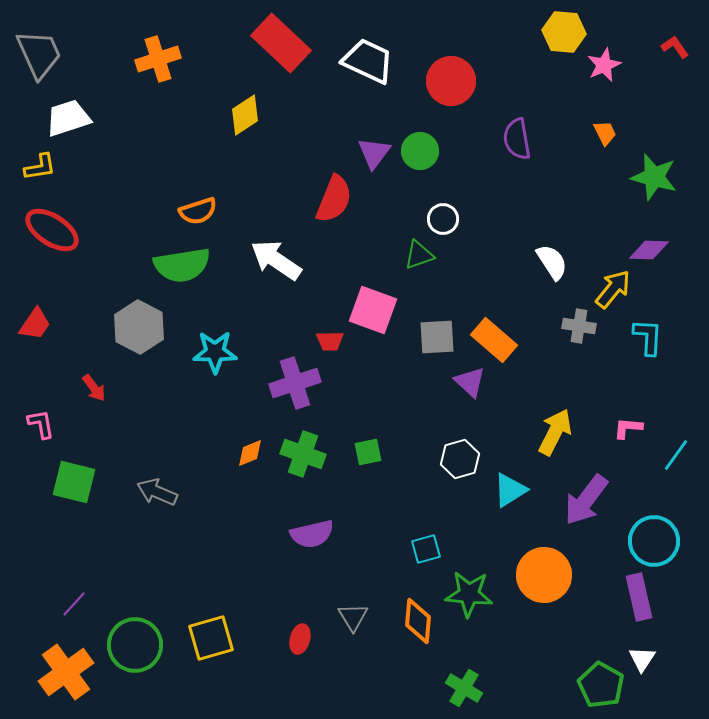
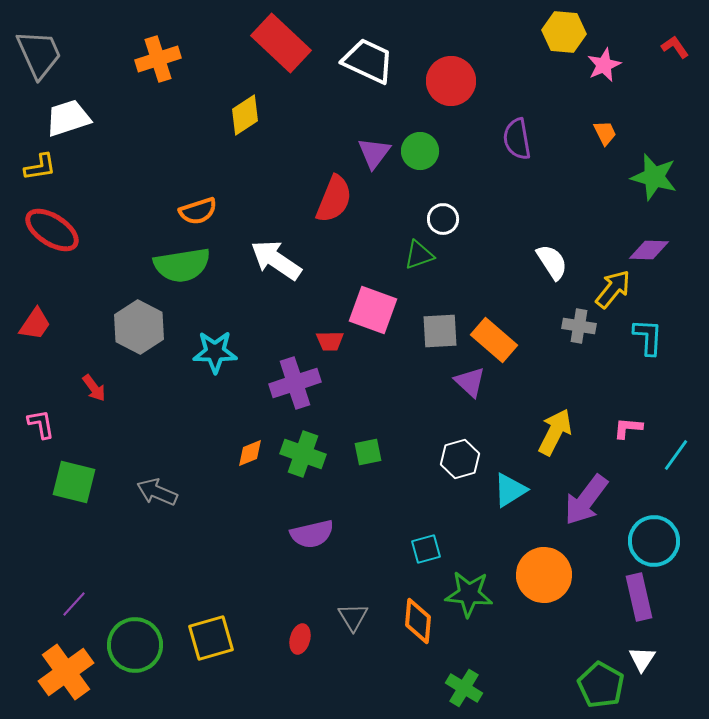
gray square at (437, 337): moved 3 px right, 6 px up
